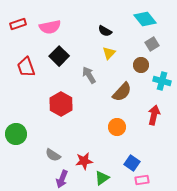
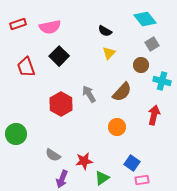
gray arrow: moved 19 px down
